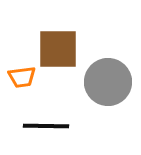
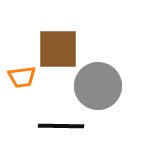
gray circle: moved 10 px left, 4 px down
black line: moved 15 px right
